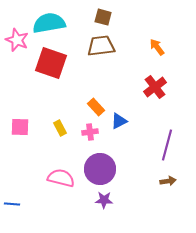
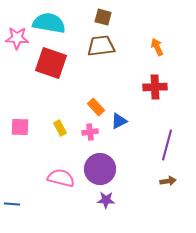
cyan semicircle: rotated 20 degrees clockwise
pink star: moved 2 px up; rotated 20 degrees counterclockwise
orange arrow: rotated 12 degrees clockwise
red cross: rotated 35 degrees clockwise
purple star: moved 2 px right
